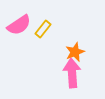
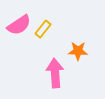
orange star: moved 3 px right, 1 px up; rotated 24 degrees clockwise
pink arrow: moved 17 px left
